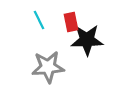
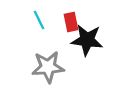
black star: rotated 8 degrees clockwise
